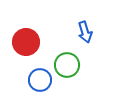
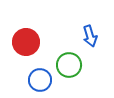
blue arrow: moved 5 px right, 4 px down
green circle: moved 2 px right
